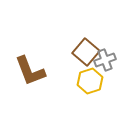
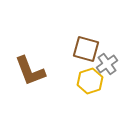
brown square: moved 3 px up; rotated 24 degrees counterclockwise
gray cross: moved 2 px right, 4 px down; rotated 15 degrees counterclockwise
